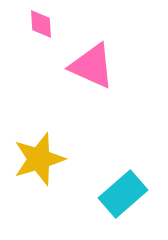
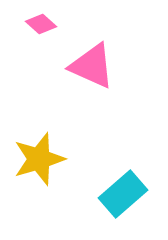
pink diamond: rotated 44 degrees counterclockwise
